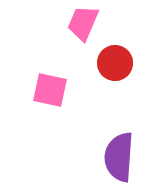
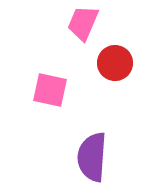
purple semicircle: moved 27 px left
